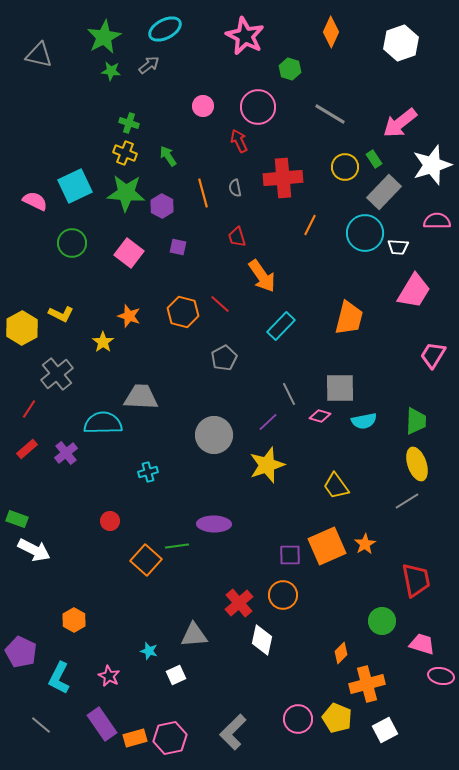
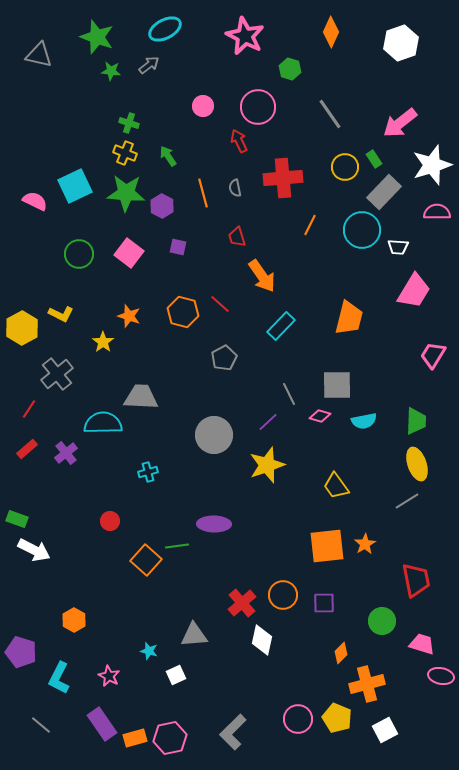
green star at (104, 37): moved 7 px left; rotated 24 degrees counterclockwise
gray line at (330, 114): rotated 24 degrees clockwise
pink semicircle at (437, 221): moved 9 px up
cyan circle at (365, 233): moved 3 px left, 3 px up
green circle at (72, 243): moved 7 px right, 11 px down
gray square at (340, 388): moved 3 px left, 3 px up
orange square at (327, 546): rotated 18 degrees clockwise
purple square at (290, 555): moved 34 px right, 48 px down
red cross at (239, 603): moved 3 px right
purple pentagon at (21, 652): rotated 8 degrees counterclockwise
